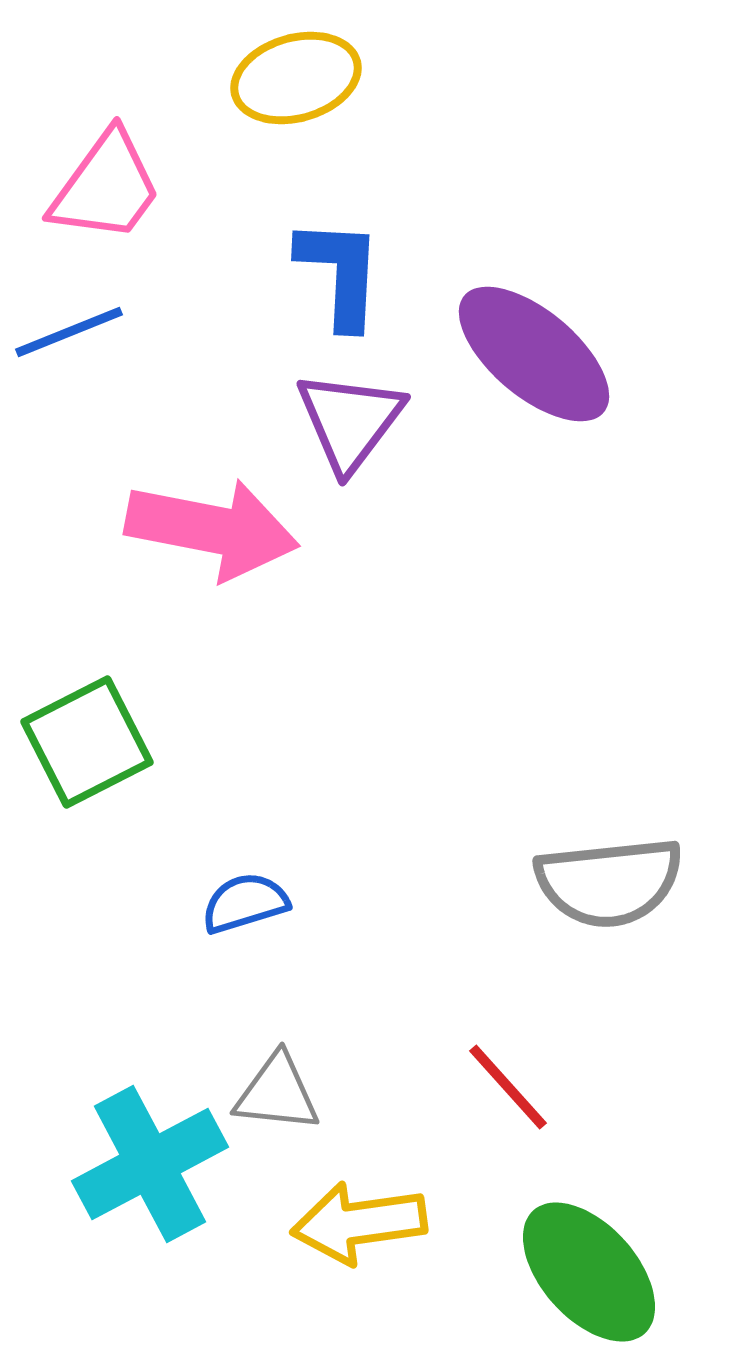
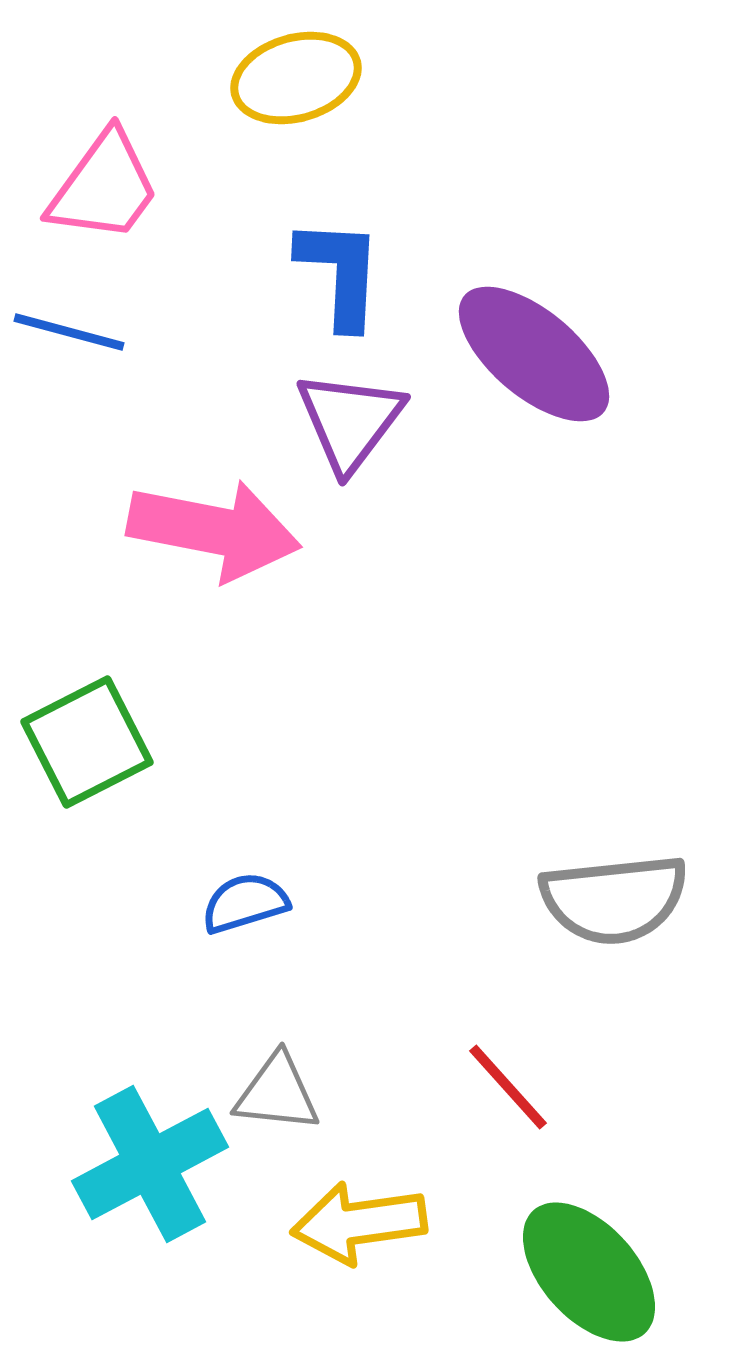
pink trapezoid: moved 2 px left
blue line: rotated 37 degrees clockwise
pink arrow: moved 2 px right, 1 px down
gray semicircle: moved 5 px right, 17 px down
